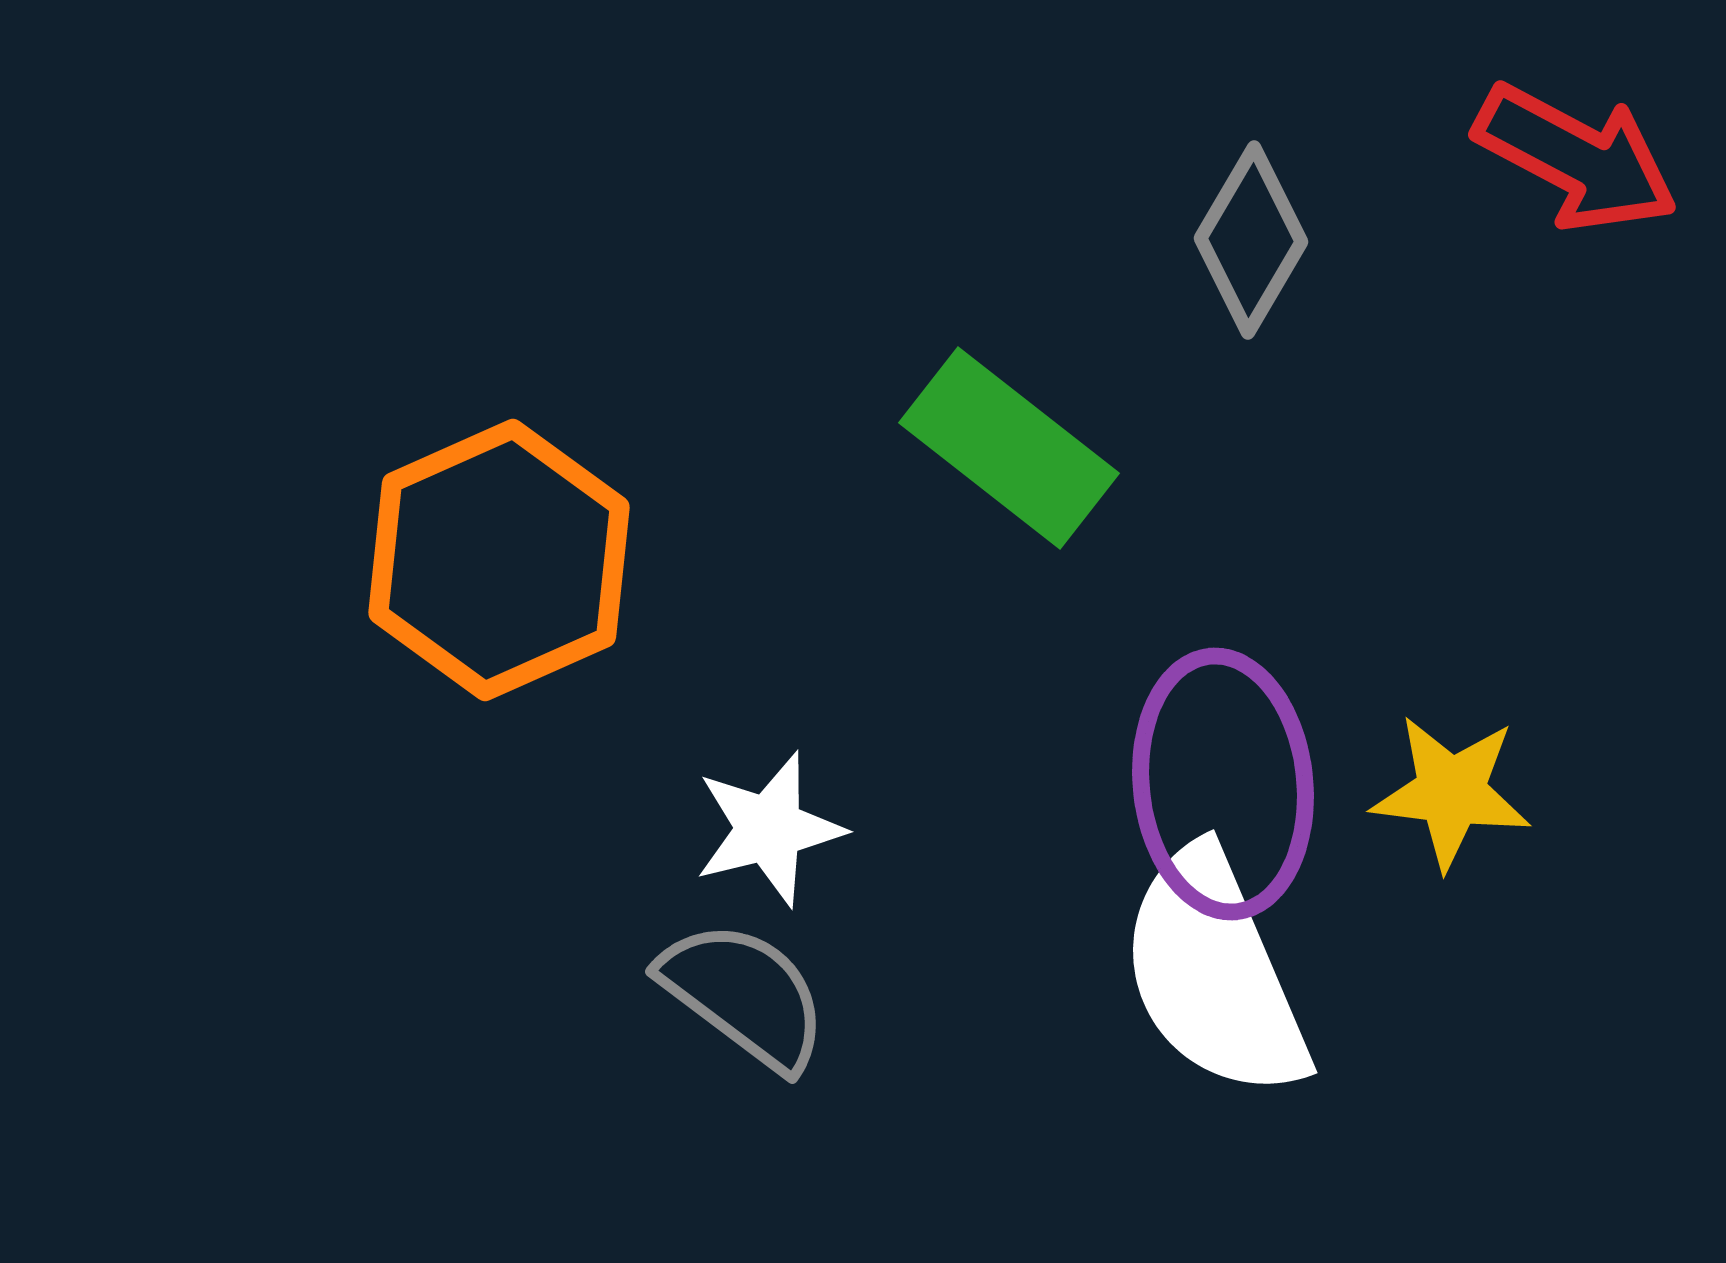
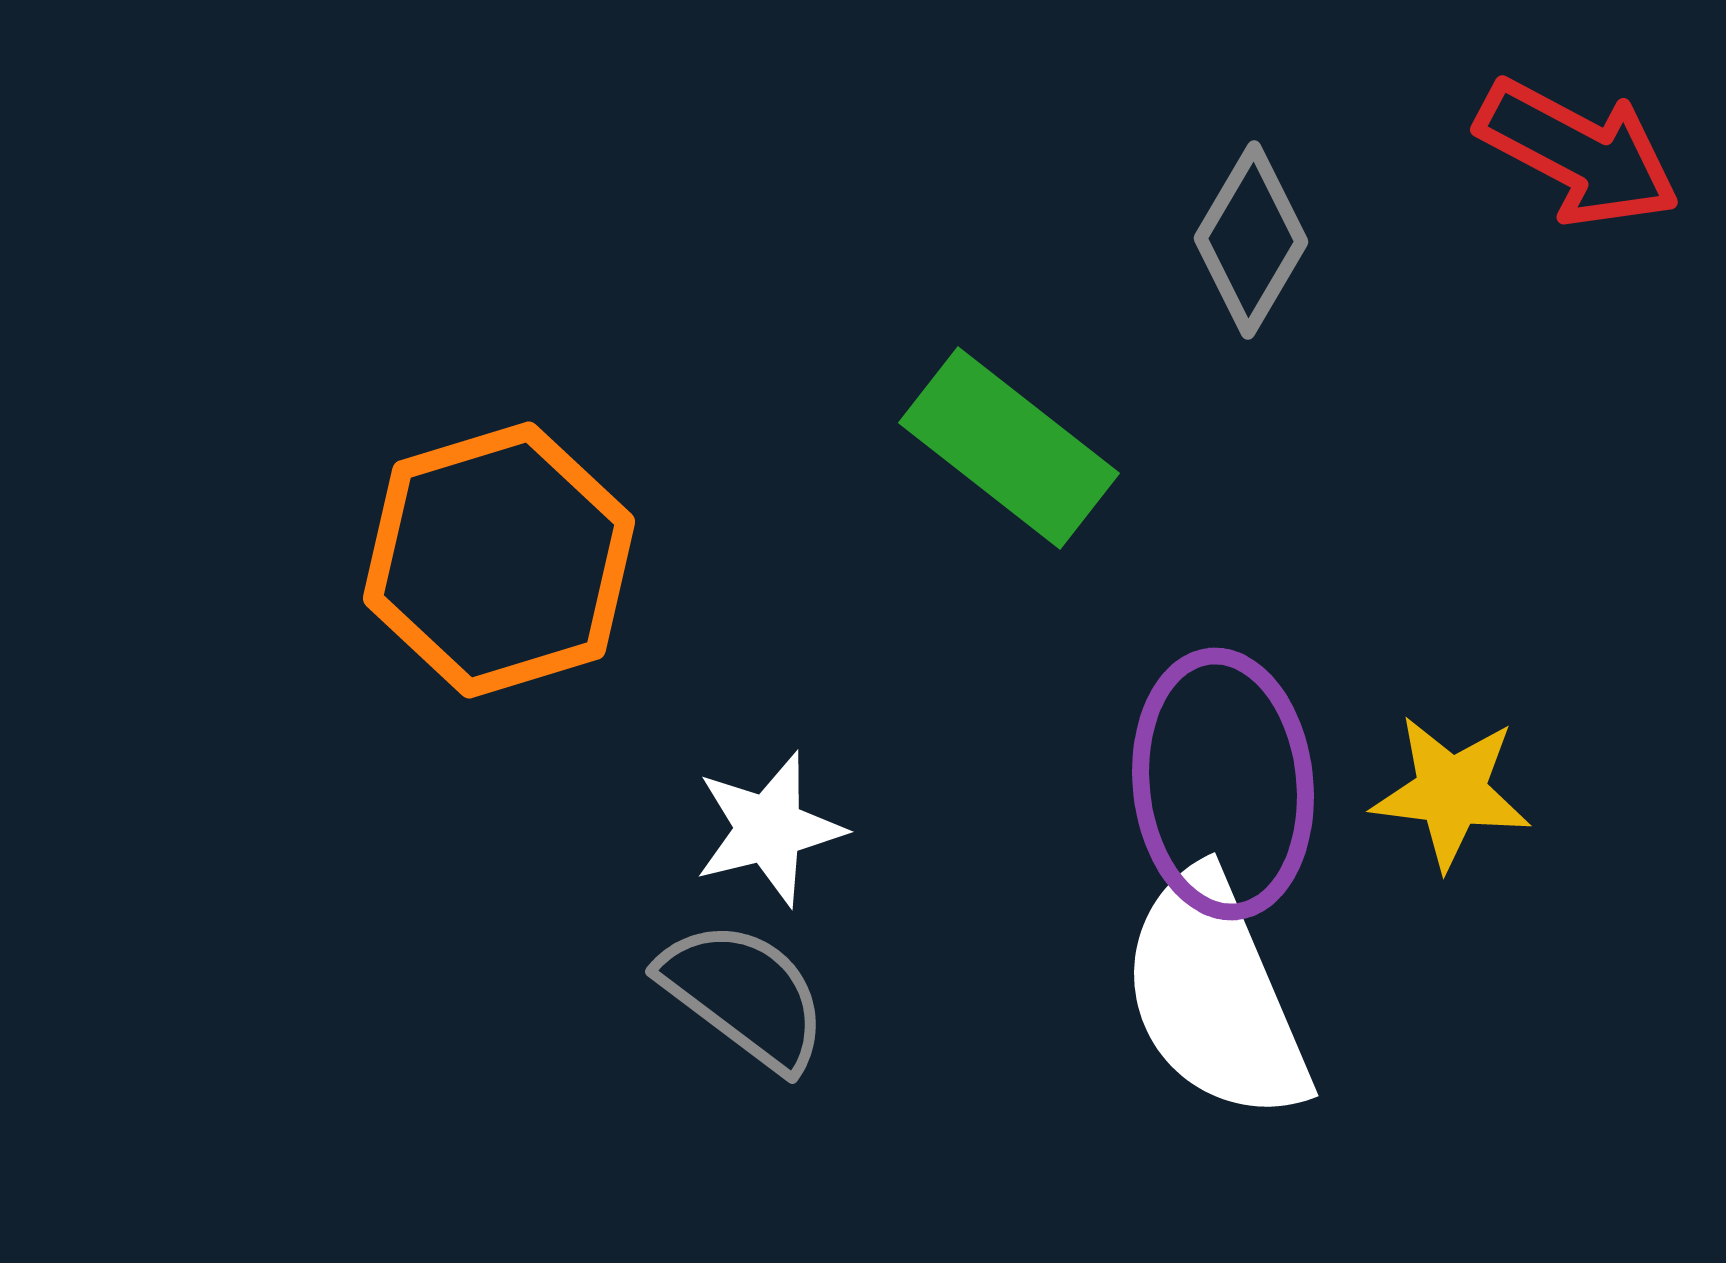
red arrow: moved 2 px right, 5 px up
orange hexagon: rotated 7 degrees clockwise
white semicircle: moved 1 px right, 23 px down
